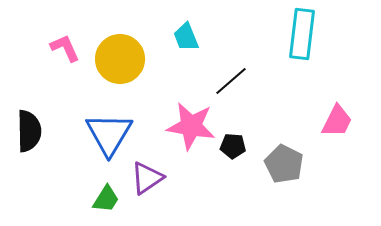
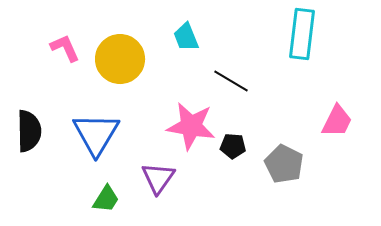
black line: rotated 72 degrees clockwise
blue triangle: moved 13 px left
purple triangle: moved 11 px right; rotated 21 degrees counterclockwise
